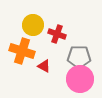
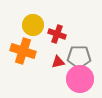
orange cross: moved 1 px right
red triangle: moved 14 px right, 4 px up; rotated 40 degrees counterclockwise
